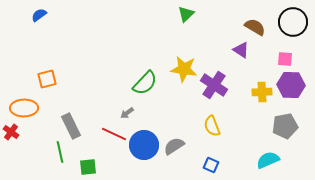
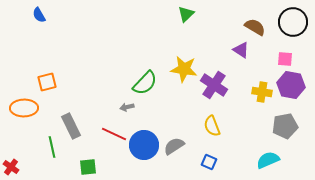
blue semicircle: rotated 84 degrees counterclockwise
orange square: moved 3 px down
purple hexagon: rotated 8 degrees clockwise
yellow cross: rotated 12 degrees clockwise
gray arrow: moved 6 px up; rotated 24 degrees clockwise
red cross: moved 35 px down
green line: moved 8 px left, 5 px up
blue square: moved 2 px left, 3 px up
